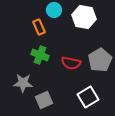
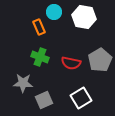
cyan circle: moved 2 px down
green cross: moved 2 px down
white square: moved 7 px left, 1 px down
